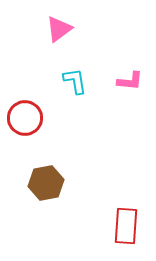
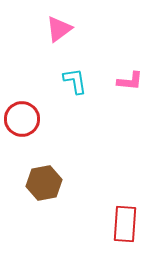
red circle: moved 3 px left, 1 px down
brown hexagon: moved 2 px left
red rectangle: moved 1 px left, 2 px up
